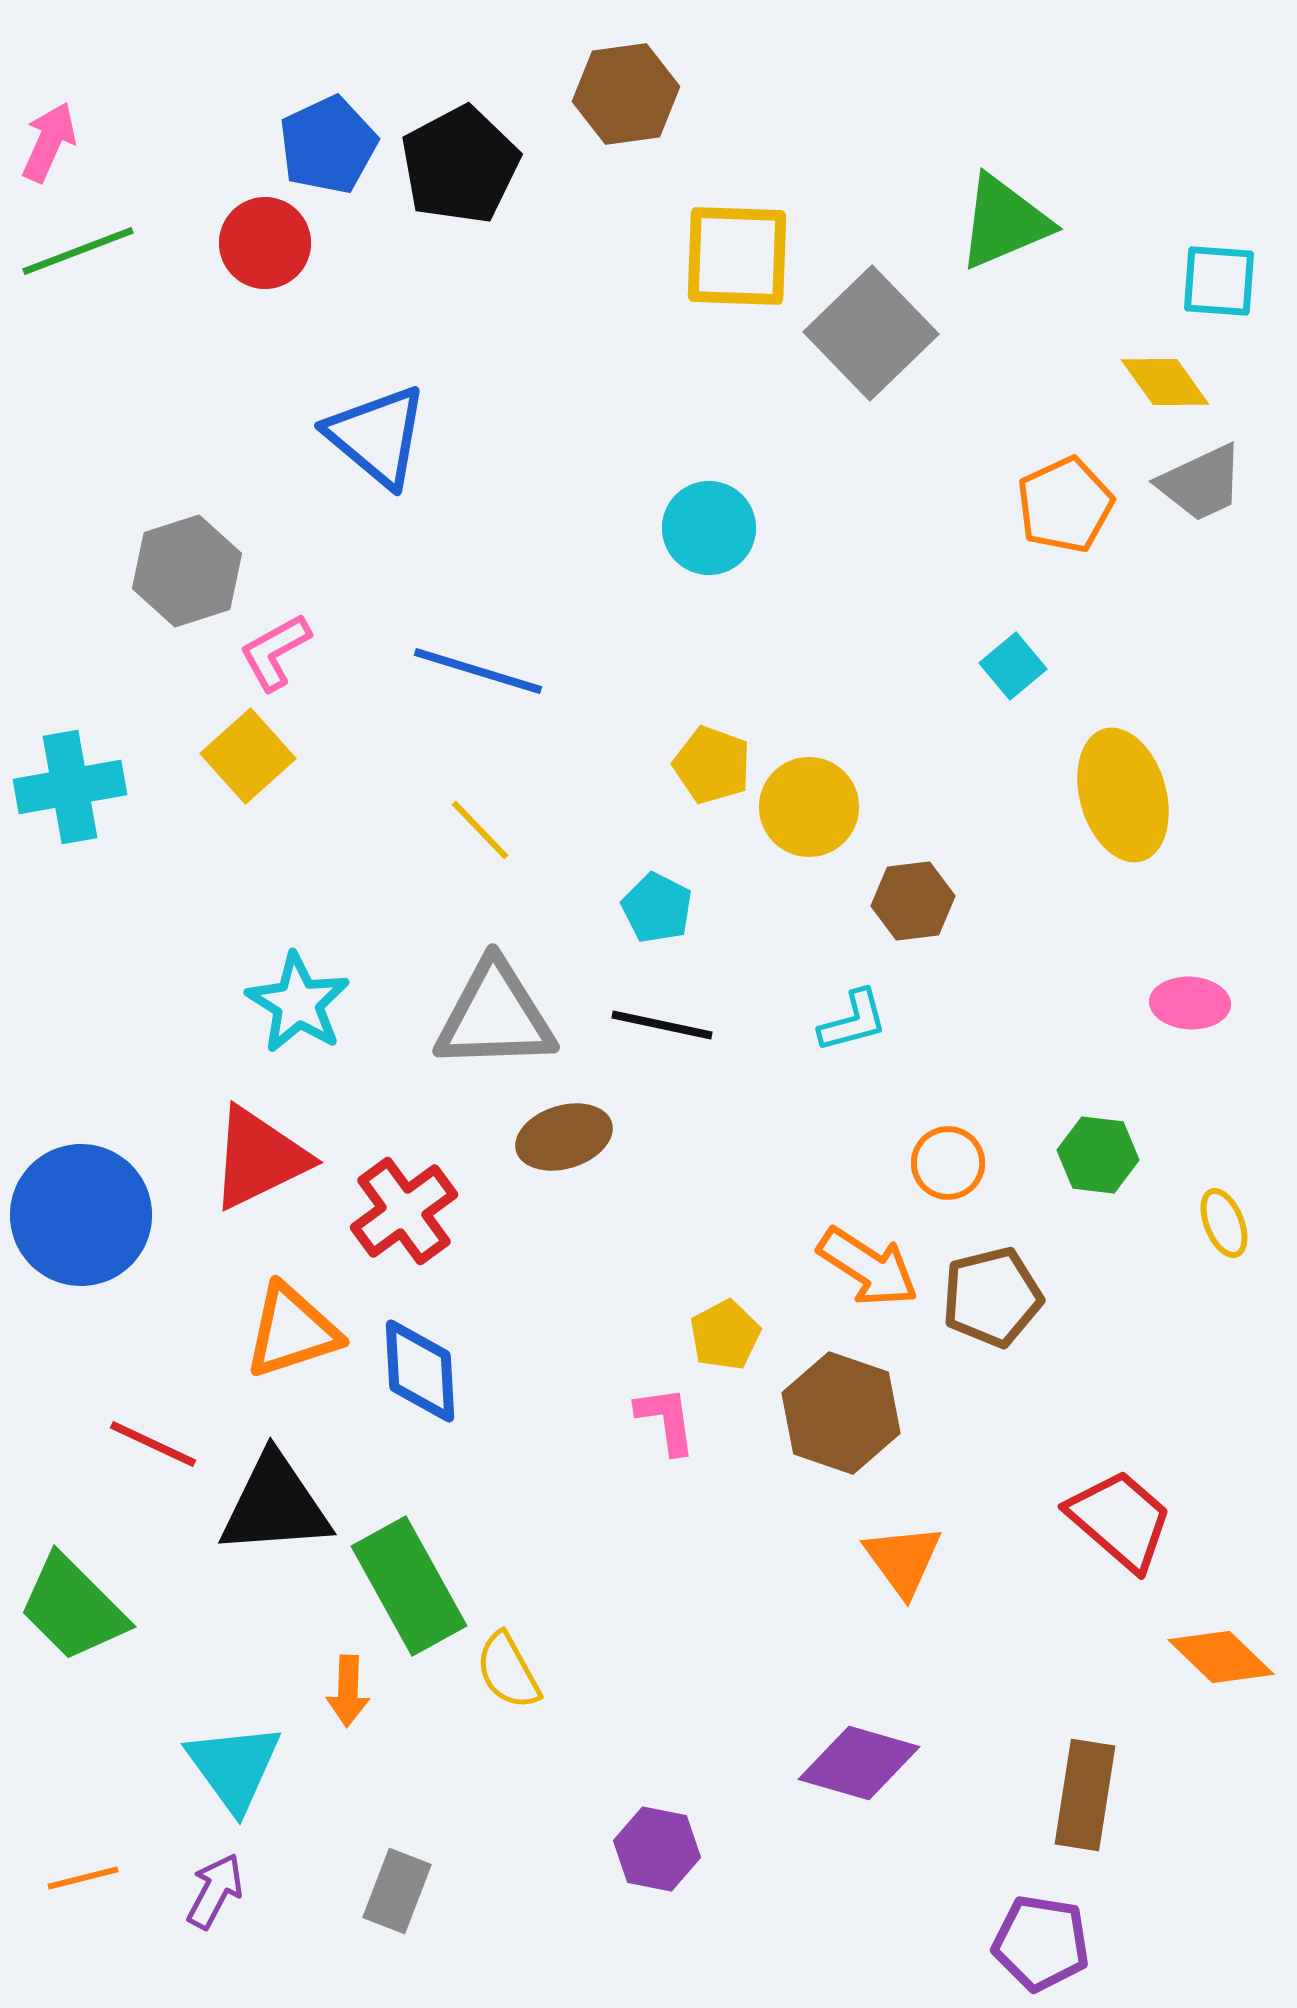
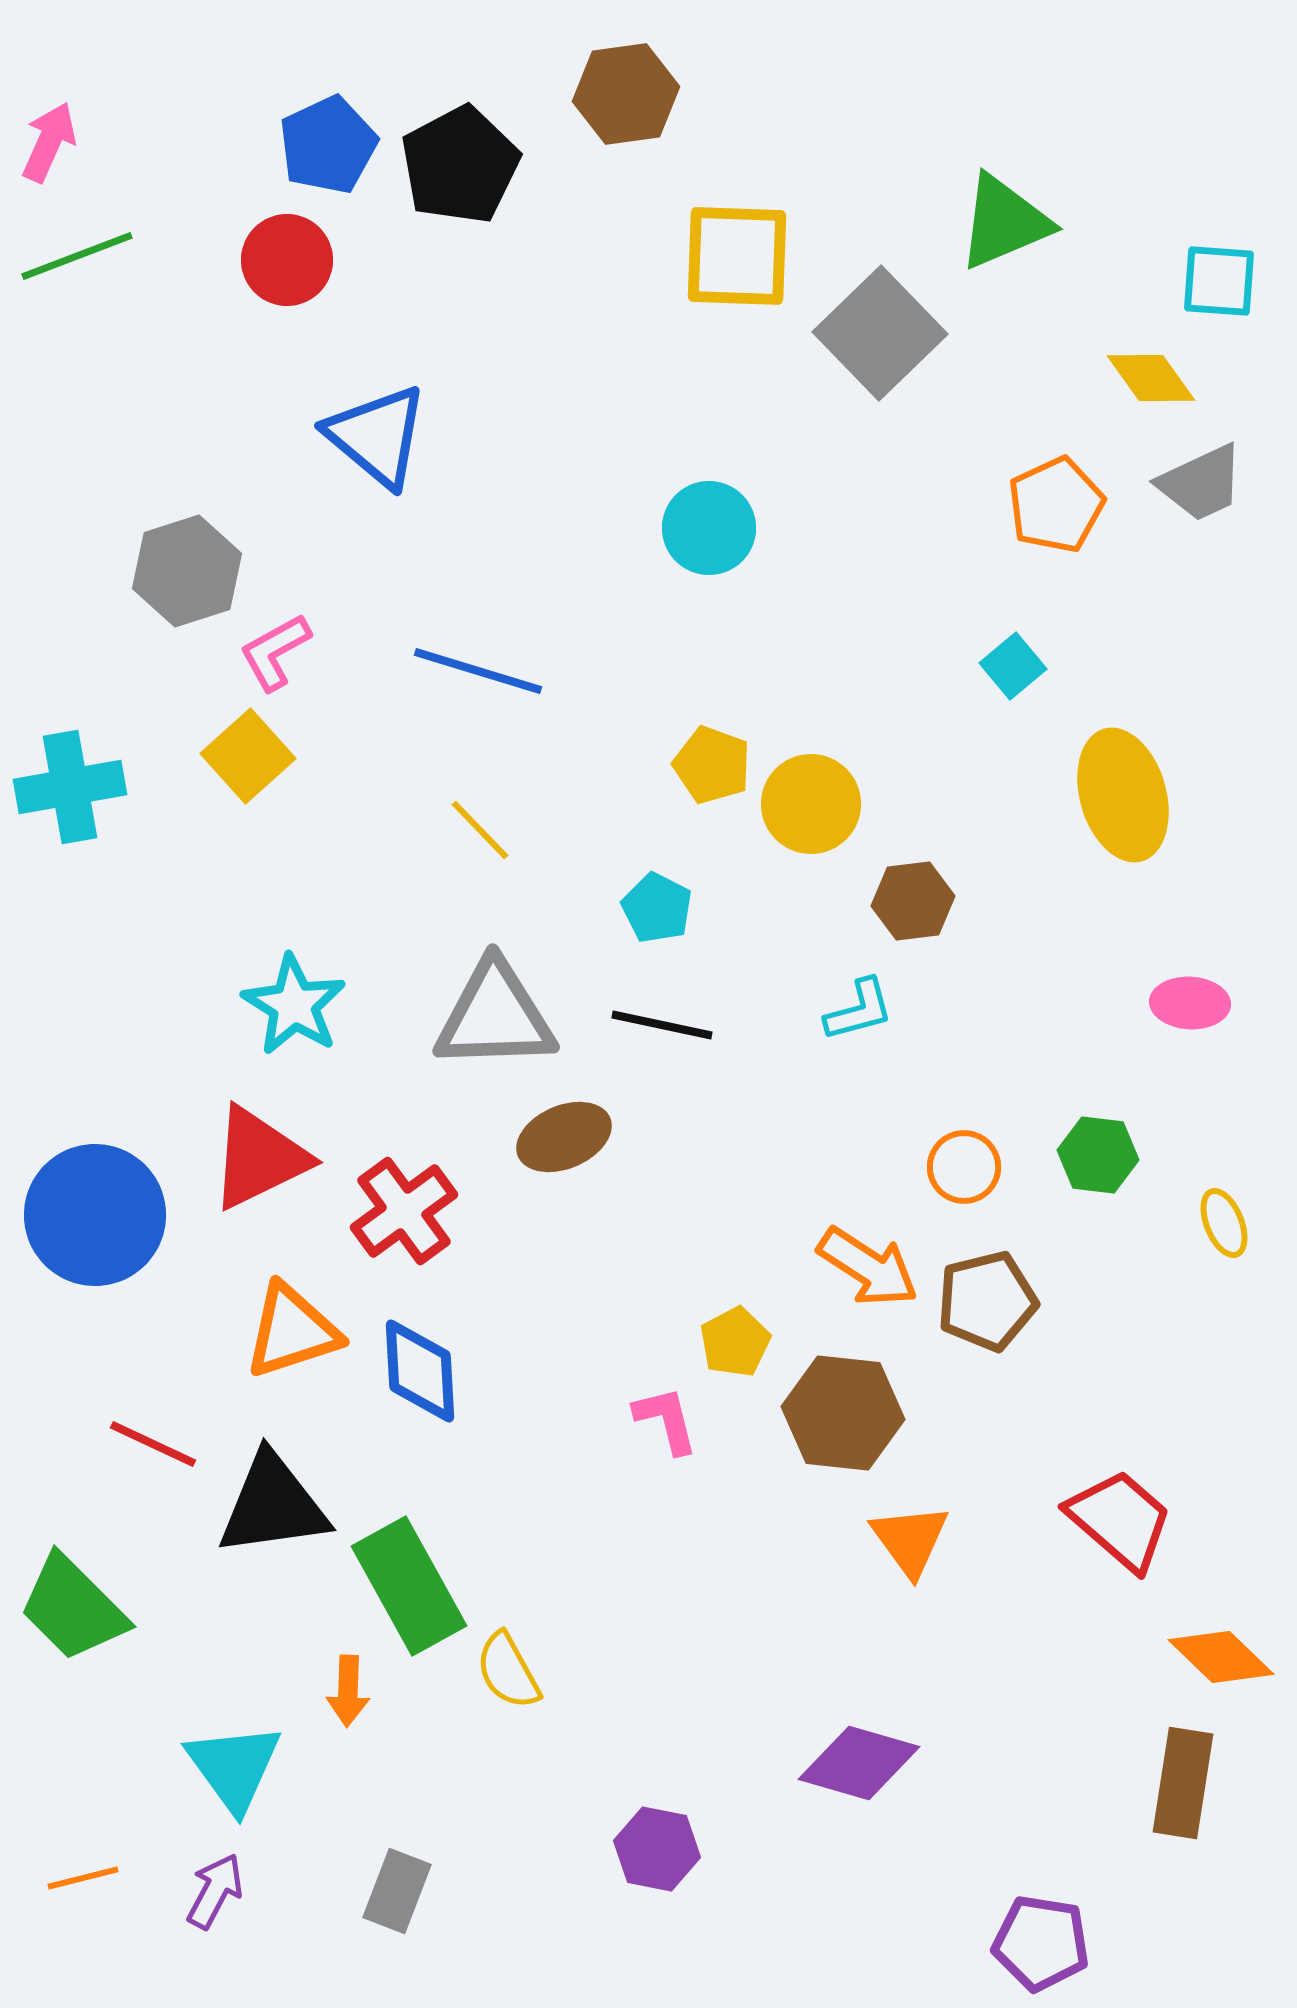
red circle at (265, 243): moved 22 px right, 17 px down
green line at (78, 251): moved 1 px left, 5 px down
gray square at (871, 333): moved 9 px right
yellow diamond at (1165, 382): moved 14 px left, 4 px up
orange pentagon at (1065, 505): moved 9 px left
yellow circle at (809, 807): moved 2 px right, 3 px up
cyan star at (298, 1003): moved 4 px left, 2 px down
cyan L-shape at (853, 1021): moved 6 px right, 11 px up
brown ellipse at (564, 1137): rotated 6 degrees counterclockwise
orange circle at (948, 1163): moved 16 px right, 4 px down
blue circle at (81, 1215): moved 14 px right
brown pentagon at (992, 1297): moved 5 px left, 4 px down
yellow pentagon at (725, 1335): moved 10 px right, 7 px down
brown hexagon at (841, 1413): moved 2 px right; rotated 13 degrees counterclockwise
pink L-shape at (666, 1420): rotated 6 degrees counterclockwise
black triangle at (275, 1505): moved 2 px left; rotated 4 degrees counterclockwise
orange triangle at (903, 1560): moved 7 px right, 20 px up
brown rectangle at (1085, 1795): moved 98 px right, 12 px up
